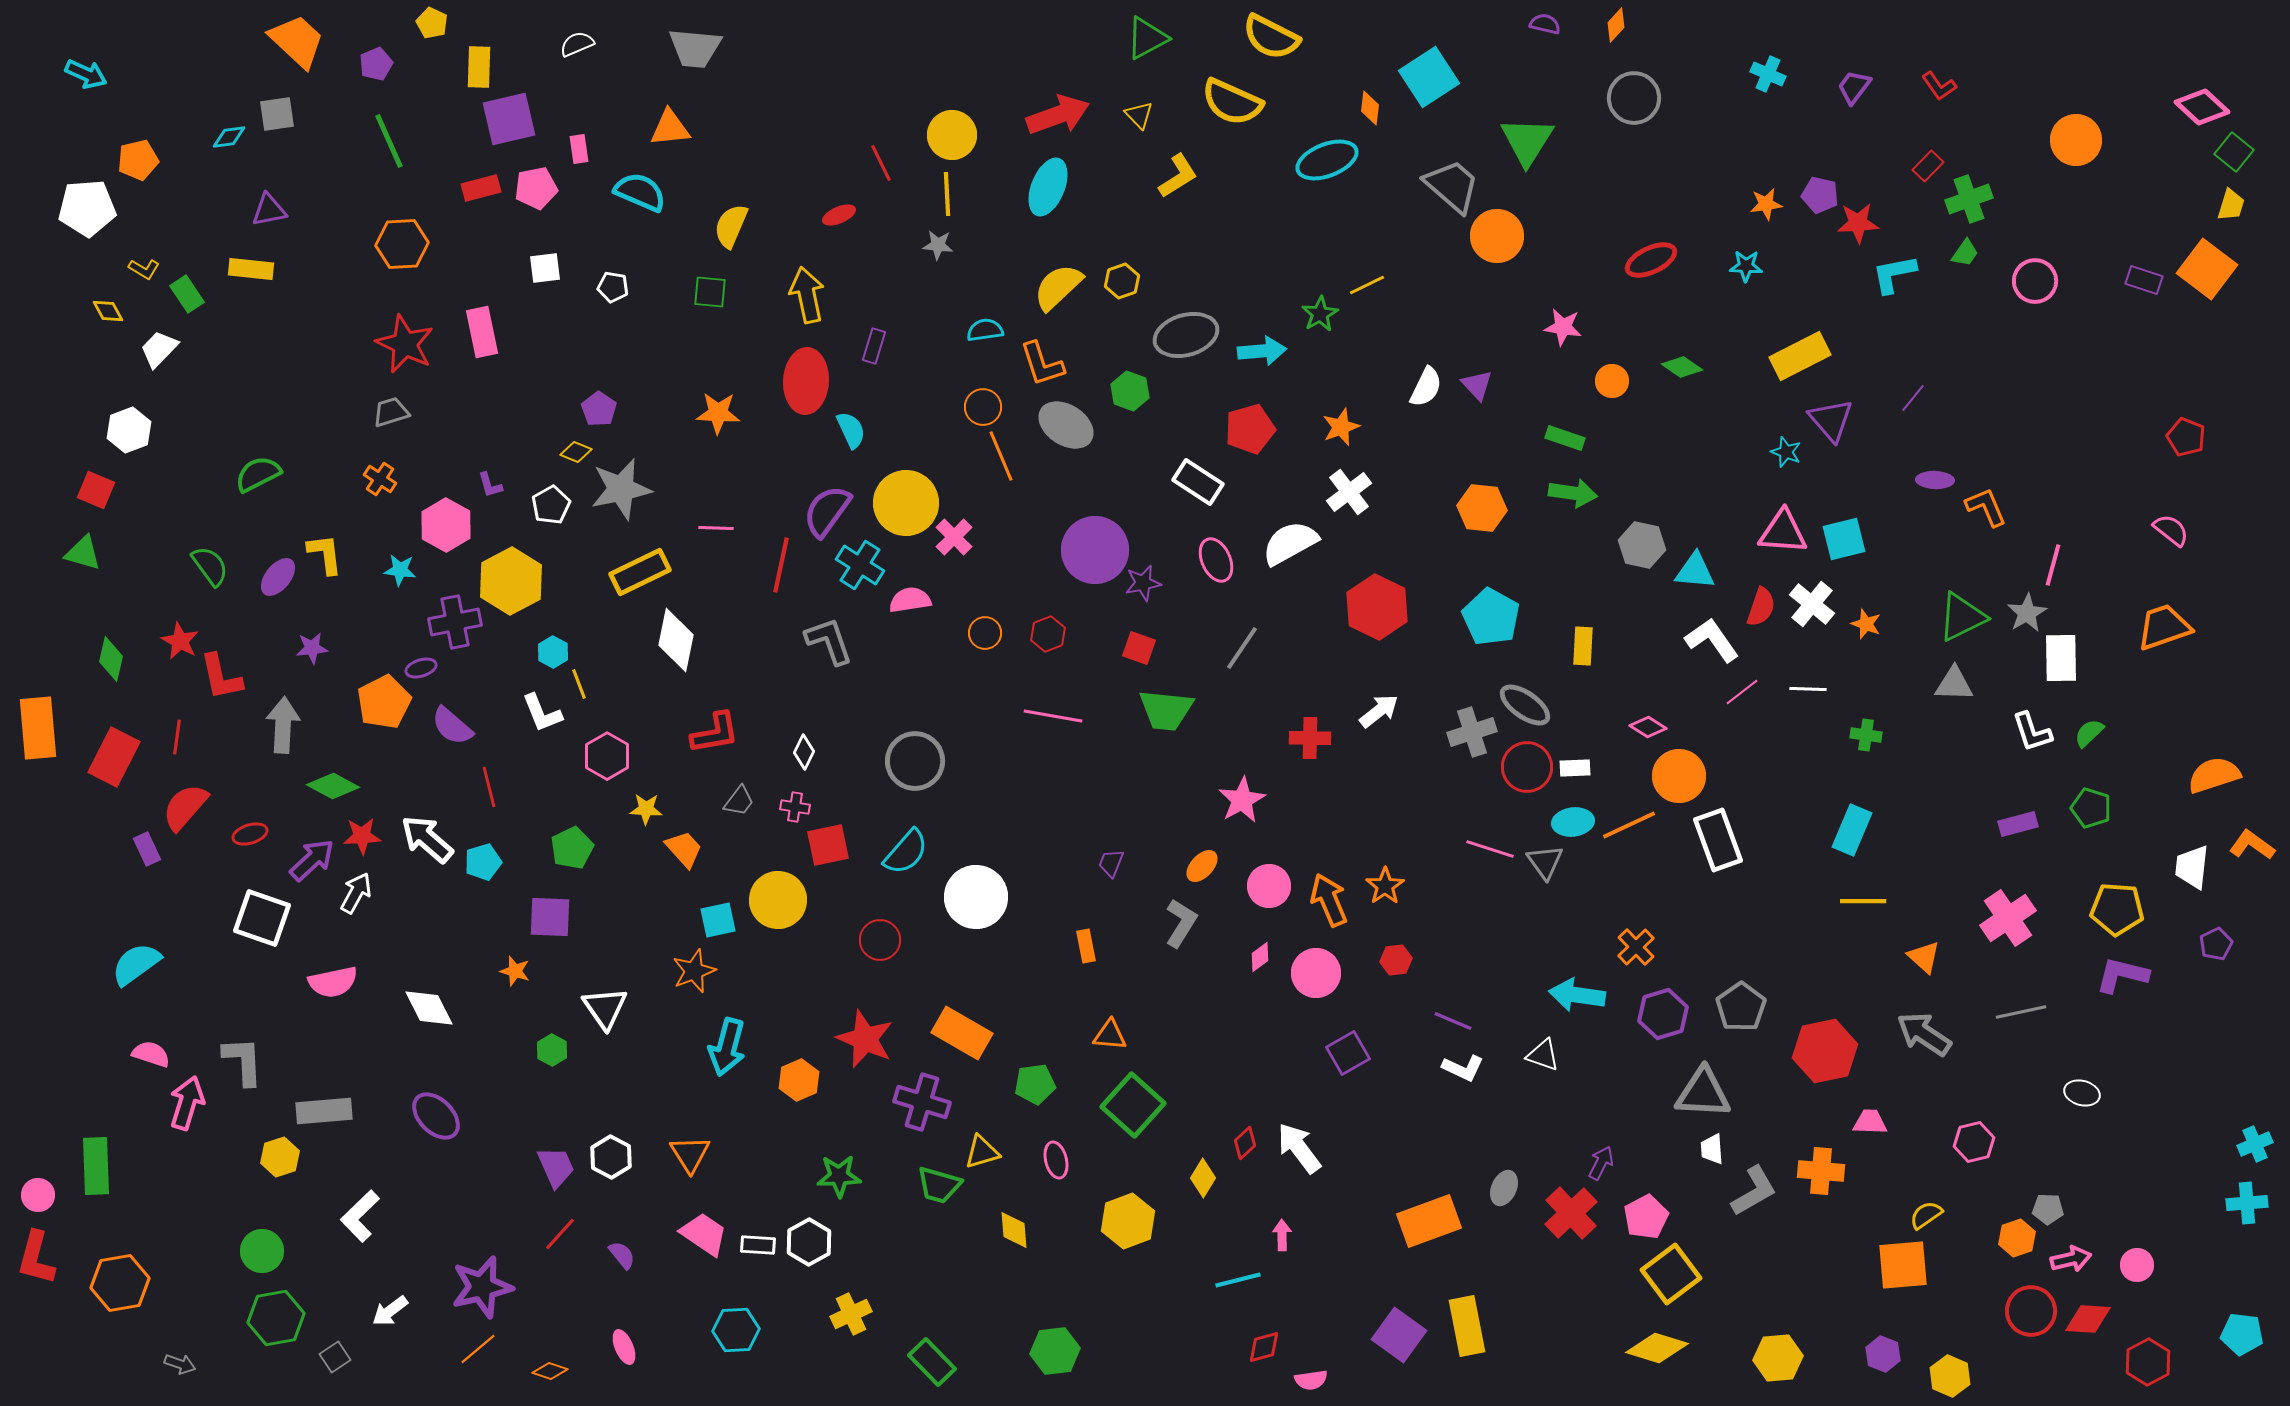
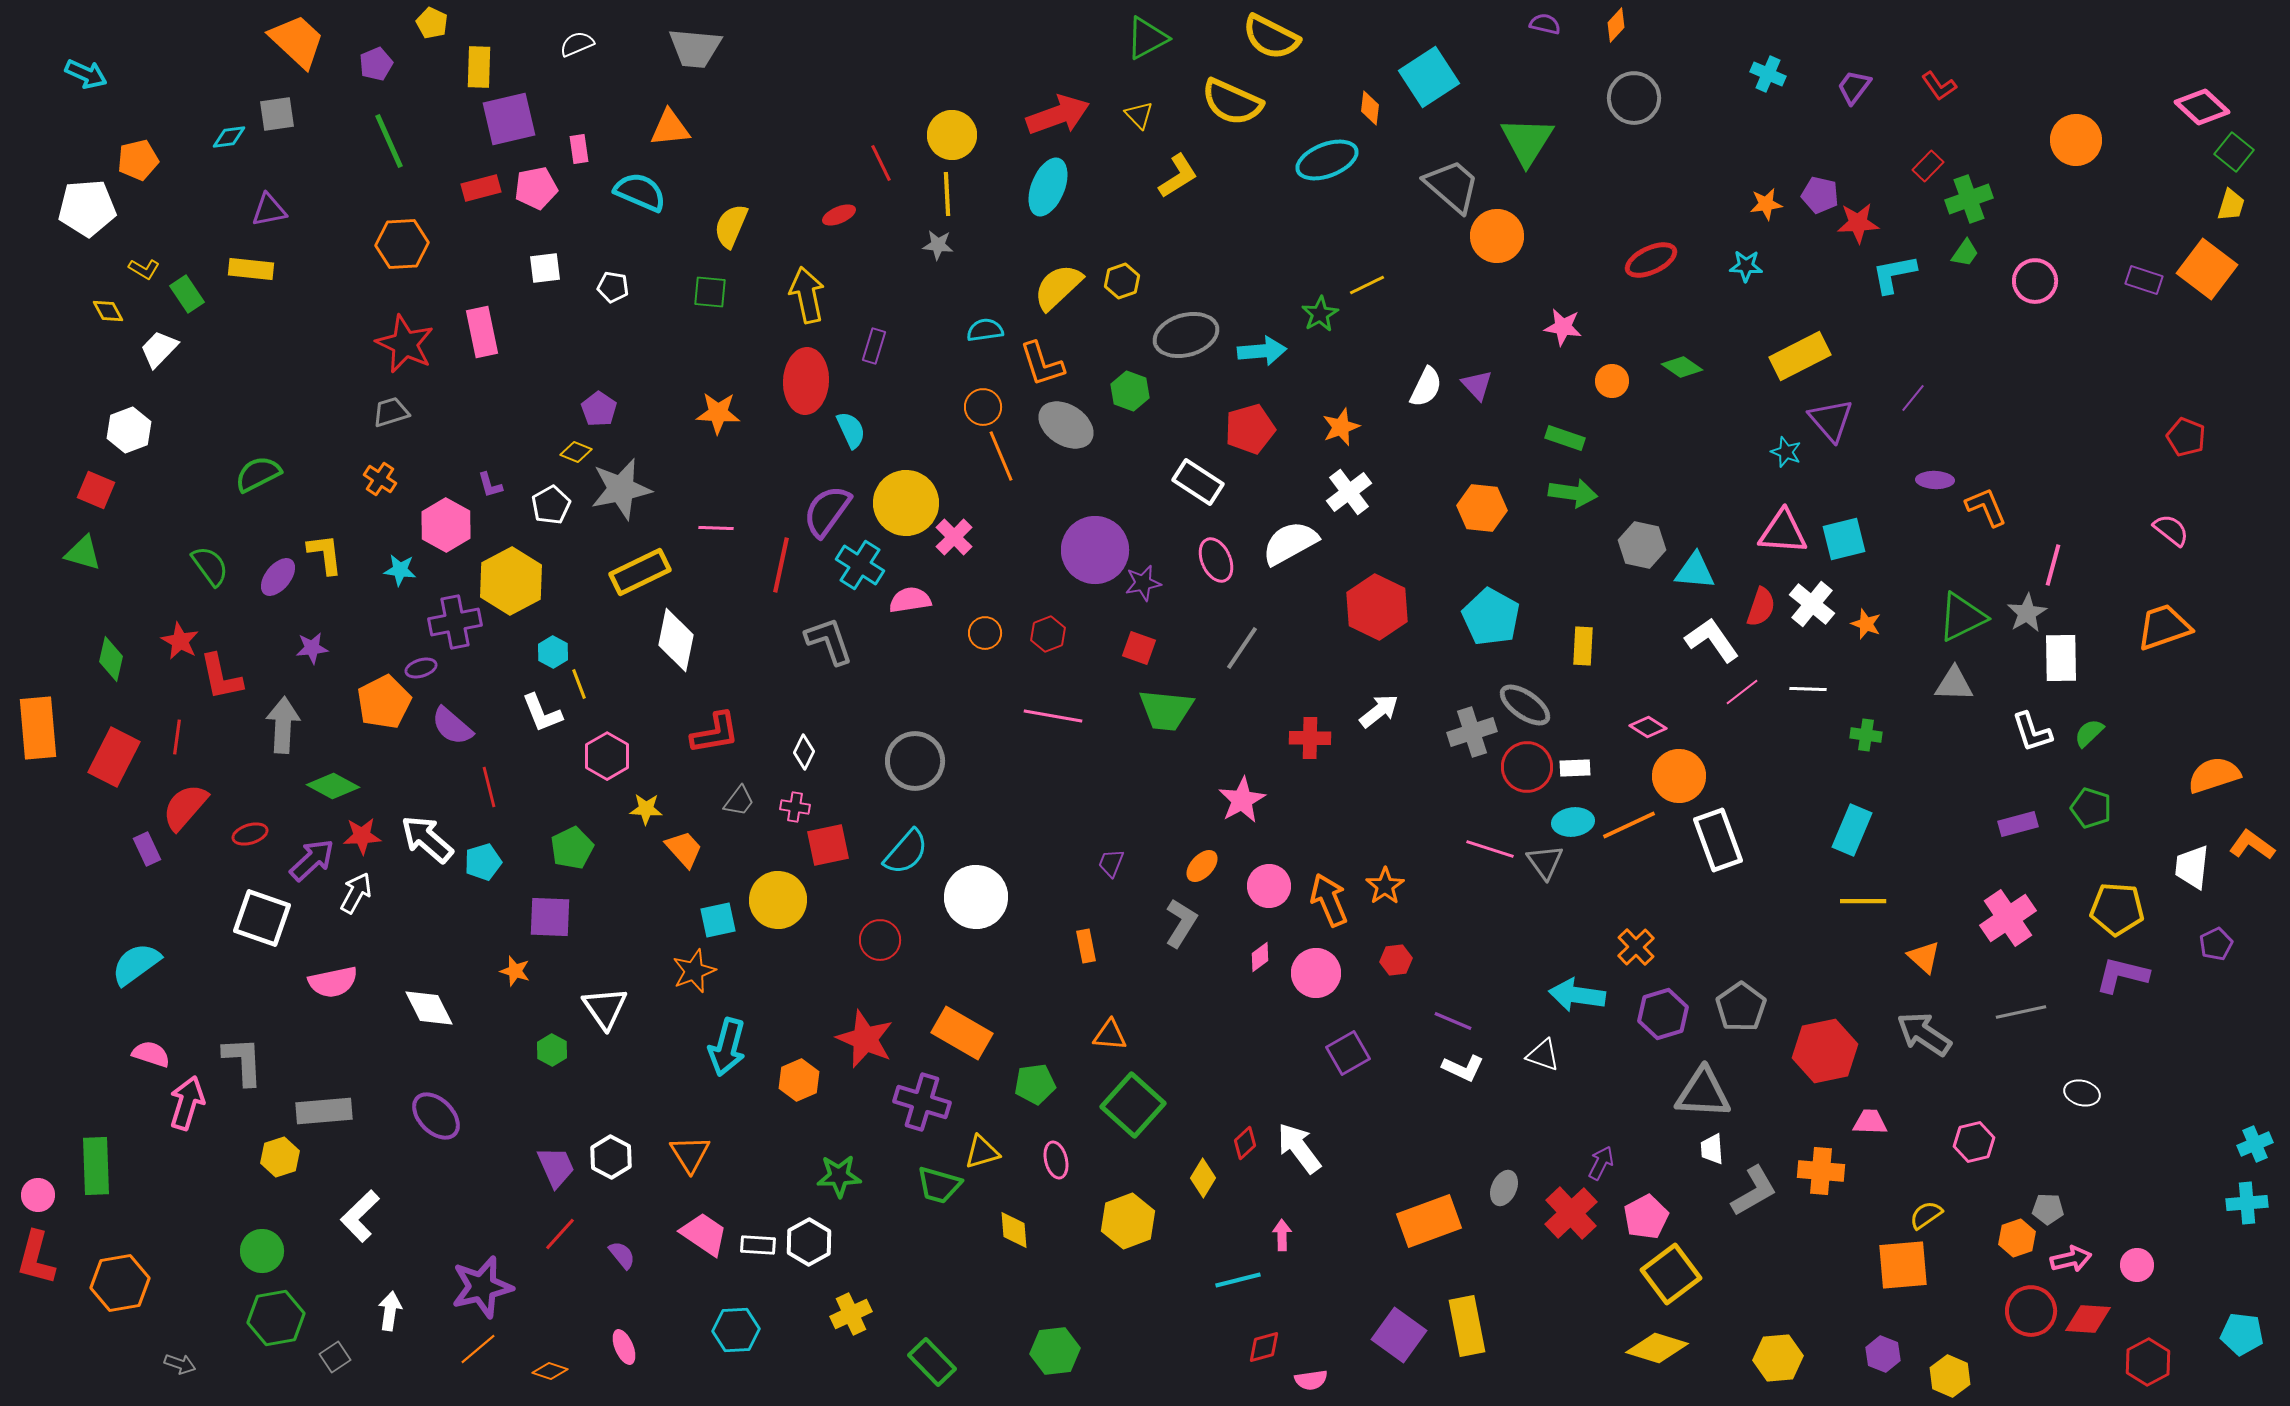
white arrow at (390, 1311): rotated 135 degrees clockwise
